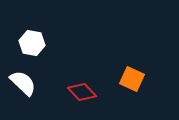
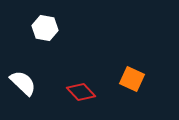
white hexagon: moved 13 px right, 15 px up
red diamond: moved 1 px left
